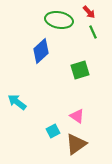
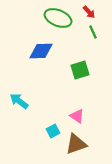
green ellipse: moved 1 px left, 2 px up; rotated 12 degrees clockwise
blue diamond: rotated 40 degrees clockwise
cyan arrow: moved 2 px right, 1 px up
brown triangle: rotated 15 degrees clockwise
